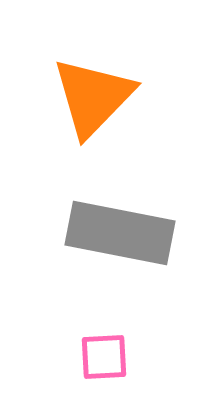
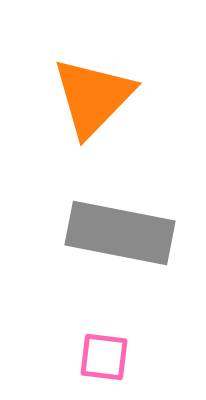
pink square: rotated 10 degrees clockwise
